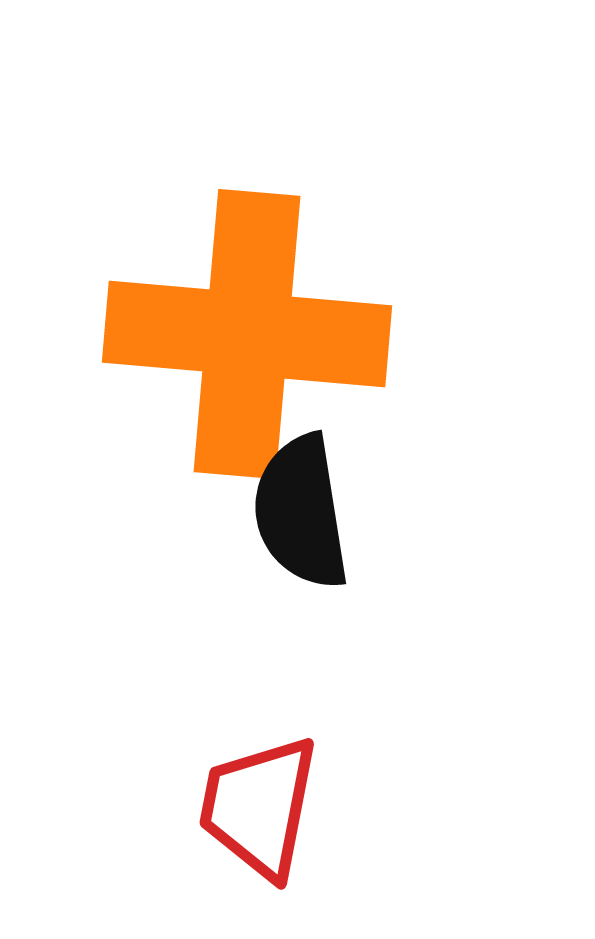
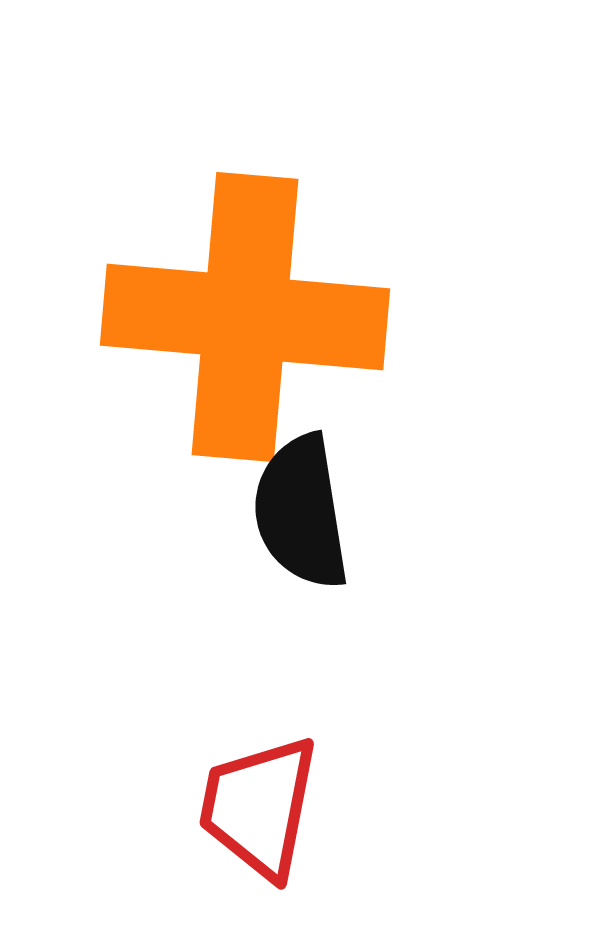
orange cross: moved 2 px left, 17 px up
